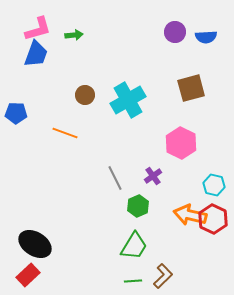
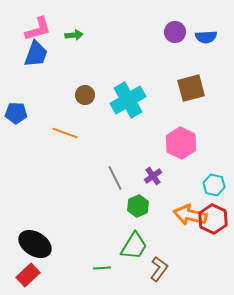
brown L-shape: moved 4 px left, 7 px up; rotated 10 degrees counterclockwise
green line: moved 31 px left, 13 px up
